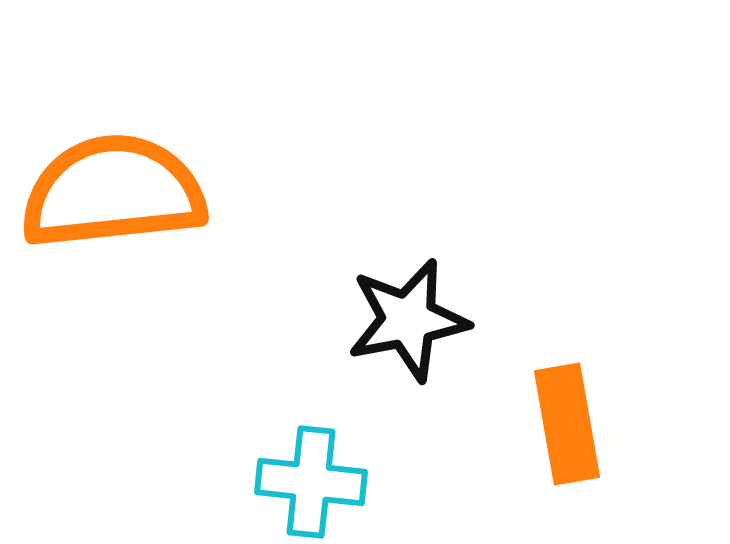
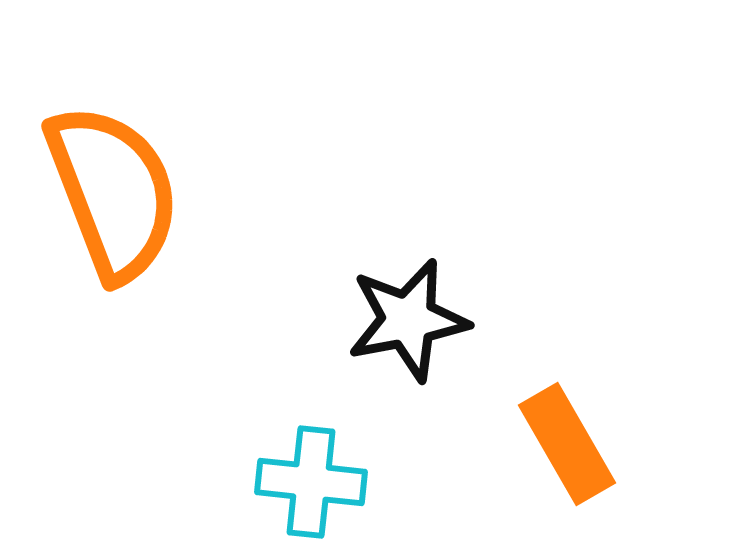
orange semicircle: rotated 75 degrees clockwise
orange rectangle: moved 20 px down; rotated 20 degrees counterclockwise
